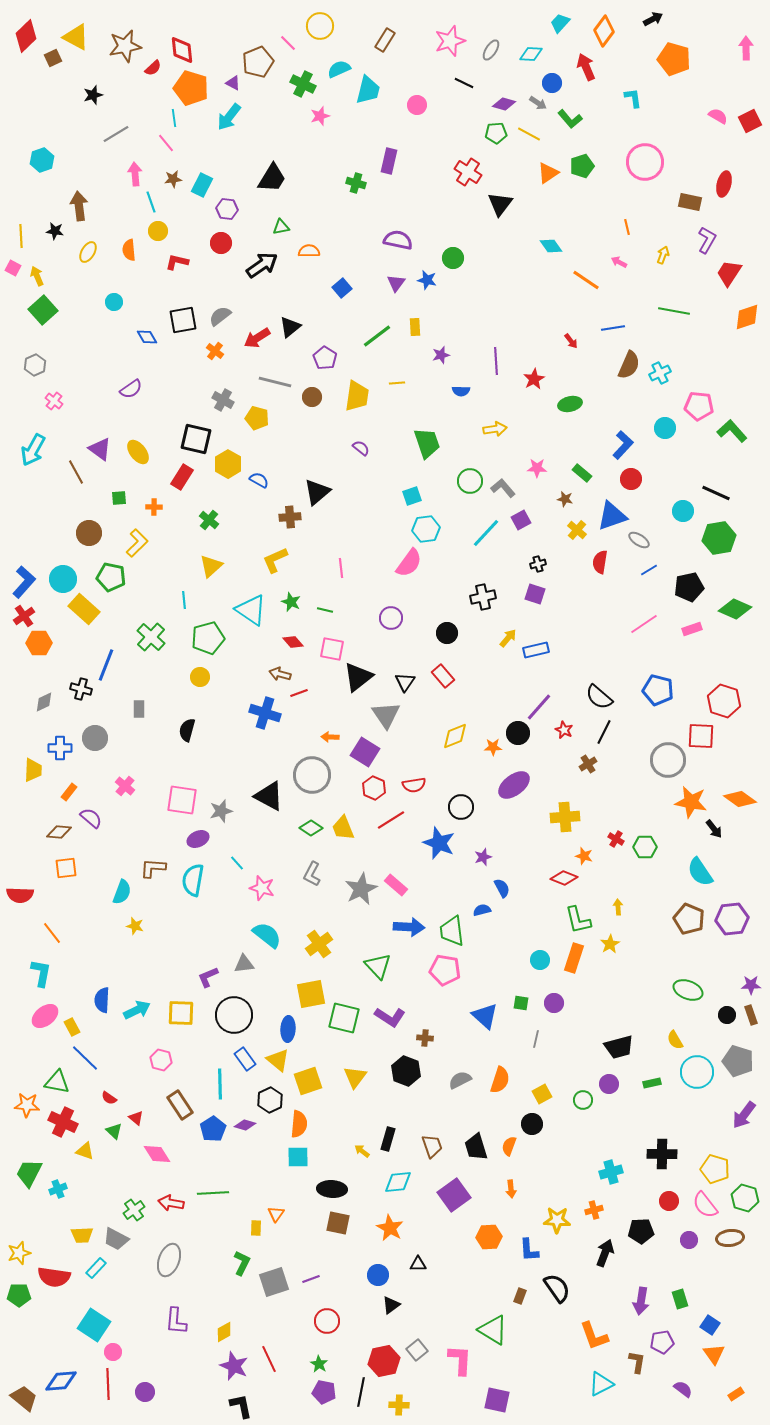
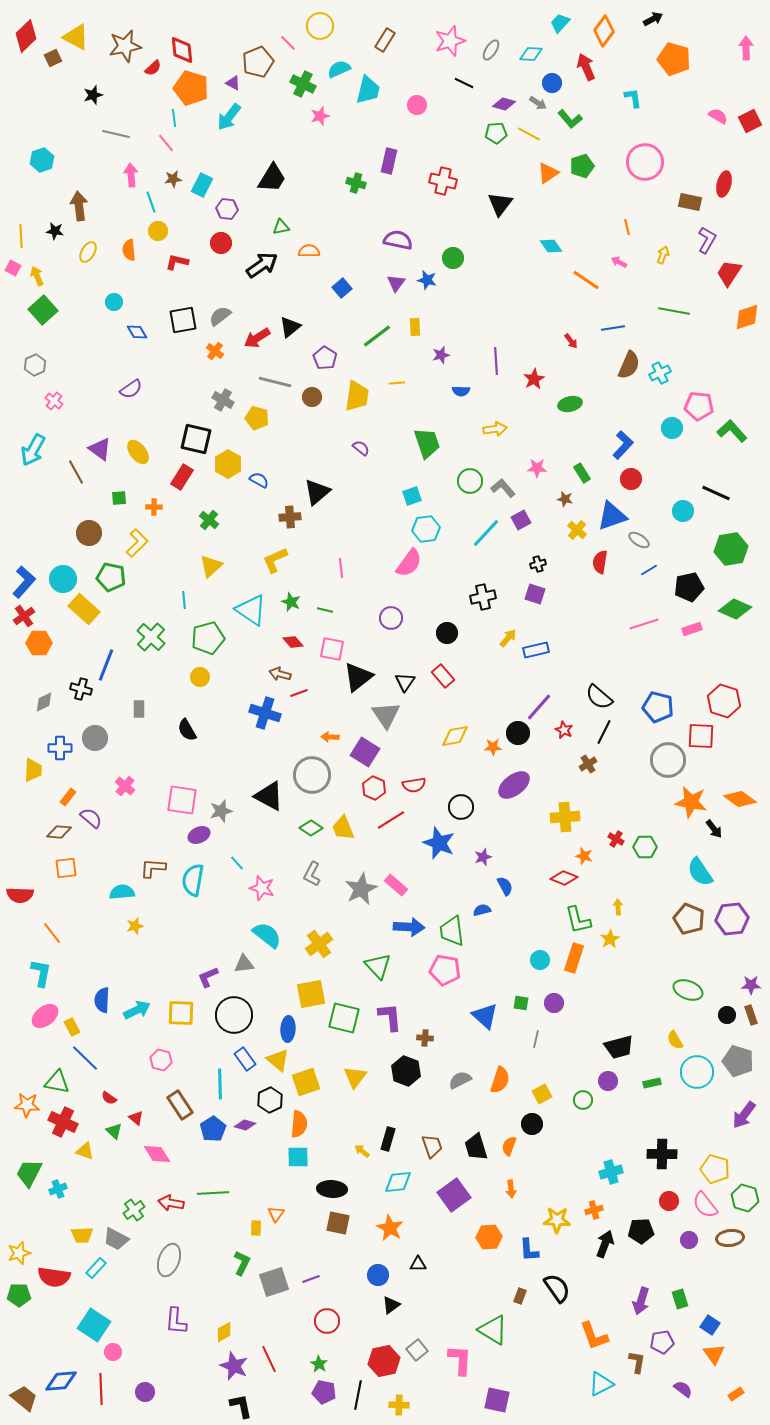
gray line at (116, 134): rotated 44 degrees clockwise
red cross at (468, 172): moved 25 px left, 9 px down; rotated 20 degrees counterclockwise
pink arrow at (135, 174): moved 4 px left, 1 px down
blue diamond at (147, 337): moved 10 px left, 5 px up
cyan circle at (665, 428): moved 7 px right
green rectangle at (582, 473): rotated 18 degrees clockwise
green hexagon at (719, 538): moved 12 px right, 11 px down
pink line at (644, 624): rotated 16 degrees clockwise
blue pentagon at (658, 690): moved 17 px down
black semicircle at (187, 730): rotated 45 degrees counterclockwise
yellow diamond at (455, 736): rotated 12 degrees clockwise
orange rectangle at (69, 792): moved 1 px left, 5 px down
purple ellipse at (198, 839): moved 1 px right, 4 px up
blue semicircle at (502, 888): moved 3 px right, 2 px up
cyan semicircle at (122, 892): rotated 115 degrees counterclockwise
yellow star at (135, 926): rotated 30 degrees counterclockwise
yellow star at (610, 944): moved 5 px up
purple L-shape at (390, 1017): rotated 128 degrees counterclockwise
yellow square at (308, 1081): moved 2 px left, 1 px down
purple circle at (609, 1084): moved 1 px left, 3 px up
black arrow at (605, 1253): moved 9 px up
purple arrow at (641, 1301): rotated 8 degrees clockwise
red line at (108, 1384): moved 7 px left, 5 px down
black line at (361, 1392): moved 3 px left, 3 px down
